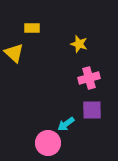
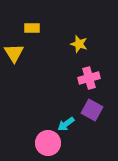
yellow triangle: rotated 15 degrees clockwise
purple square: rotated 30 degrees clockwise
